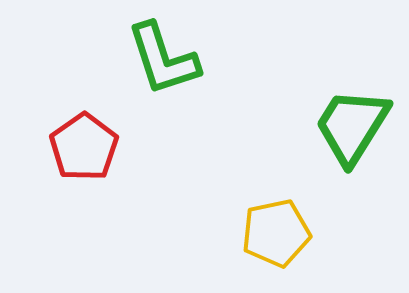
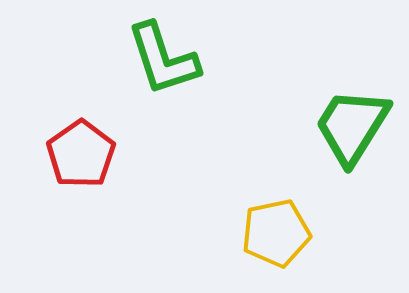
red pentagon: moved 3 px left, 7 px down
